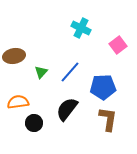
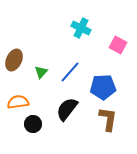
pink square: rotated 24 degrees counterclockwise
brown ellipse: moved 4 px down; rotated 55 degrees counterclockwise
black circle: moved 1 px left, 1 px down
